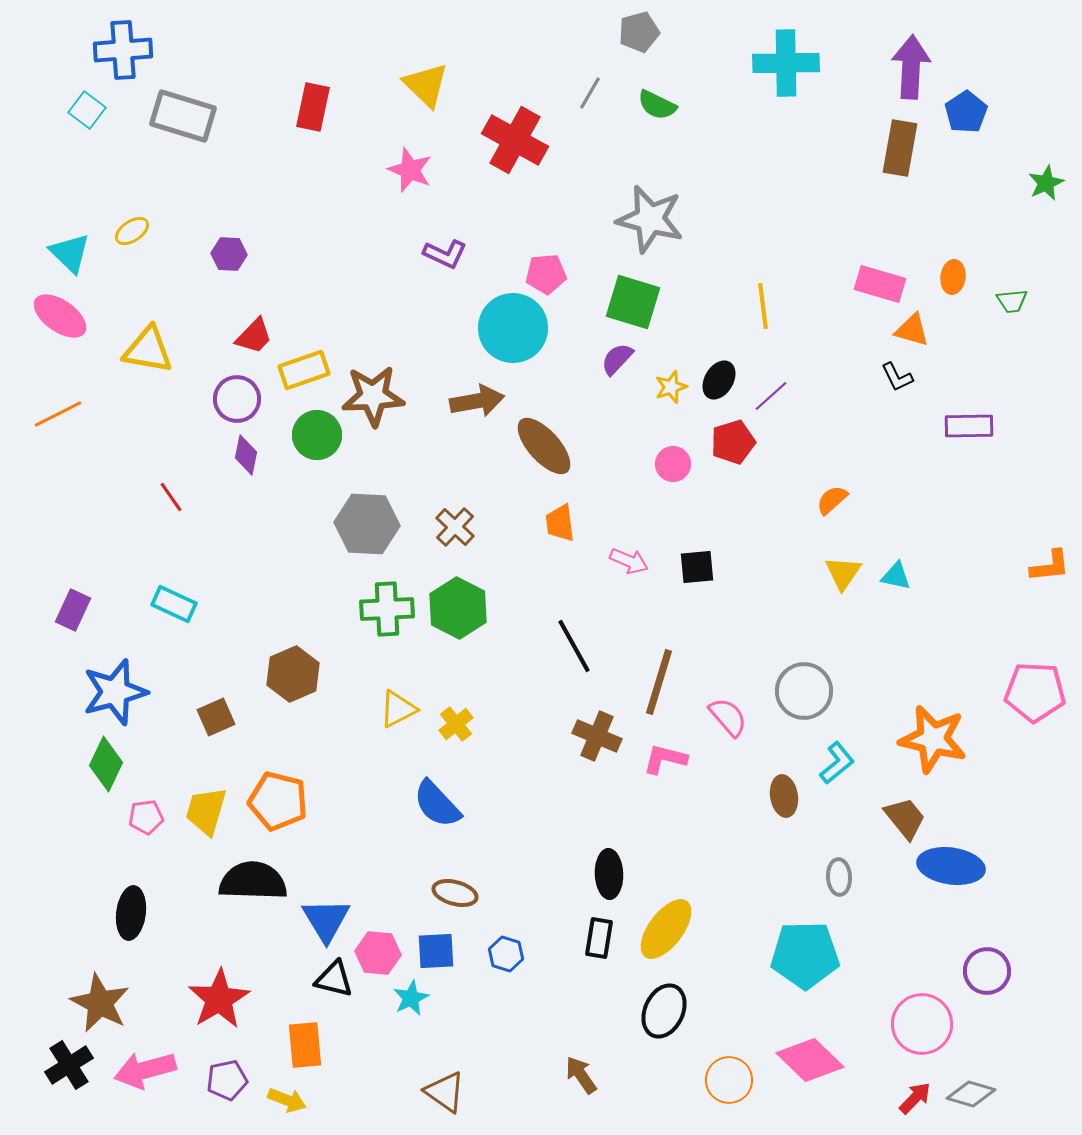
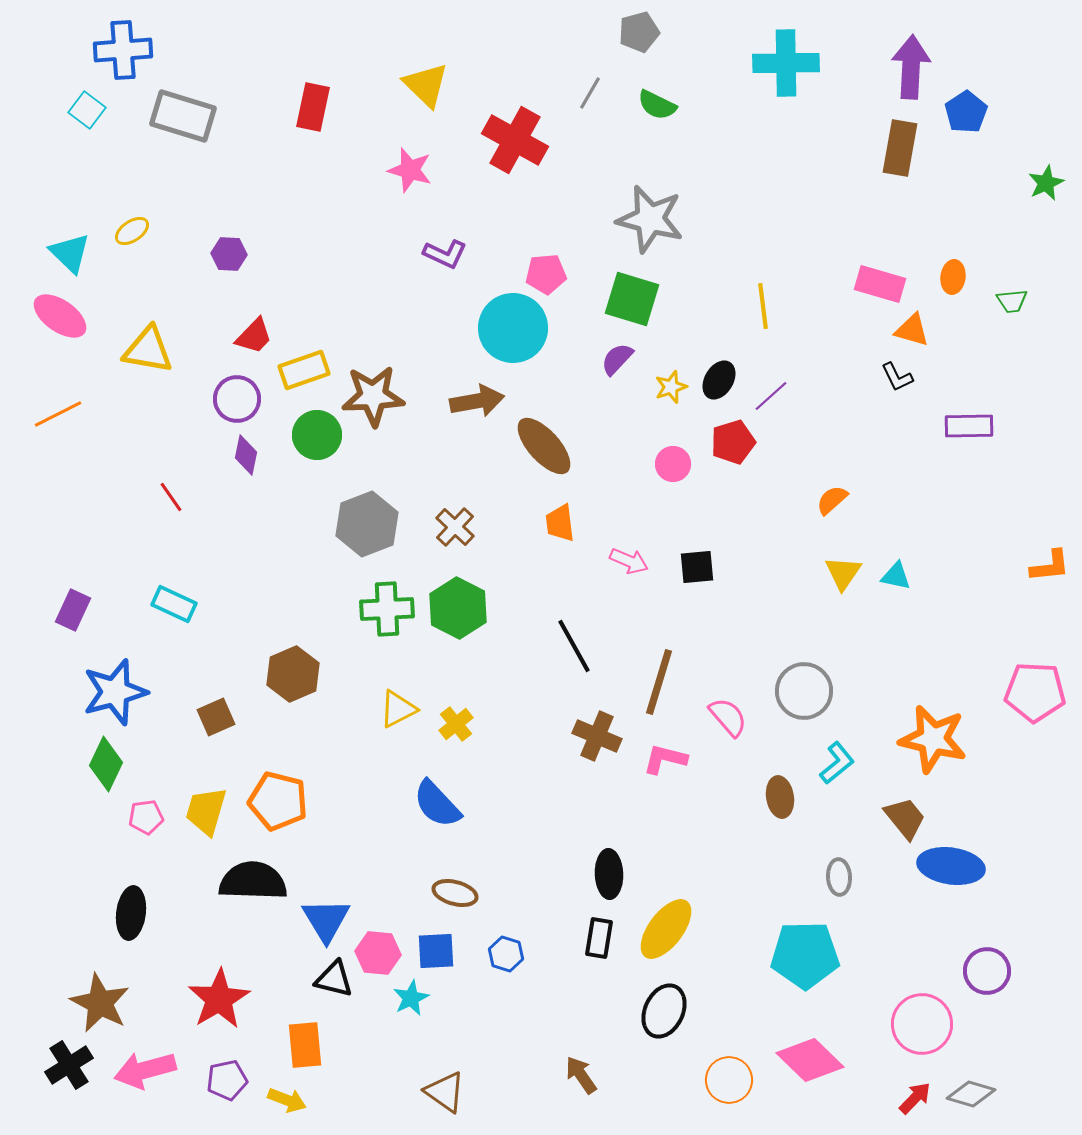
pink star at (410, 170): rotated 6 degrees counterclockwise
green square at (633, 302): moved 1 px left, 3 px up
gray hexagon at (367, 524): rotated 24 degrees counterclockwise
brown ellipse at (784, 796): moved 4 px left, 1 px down
